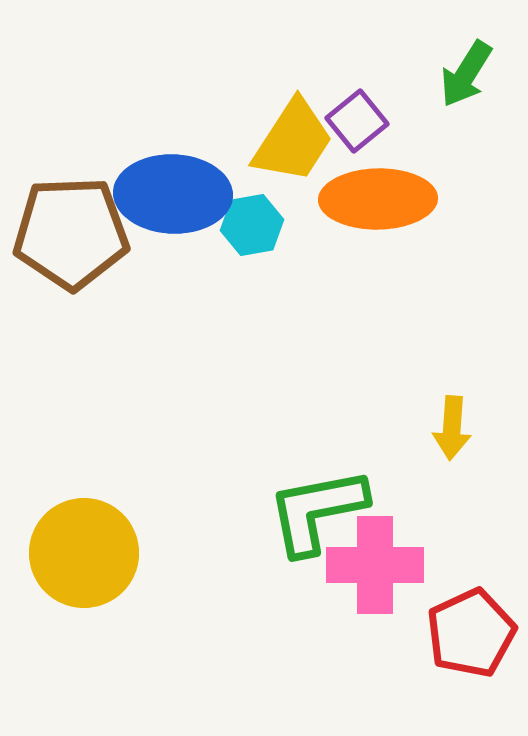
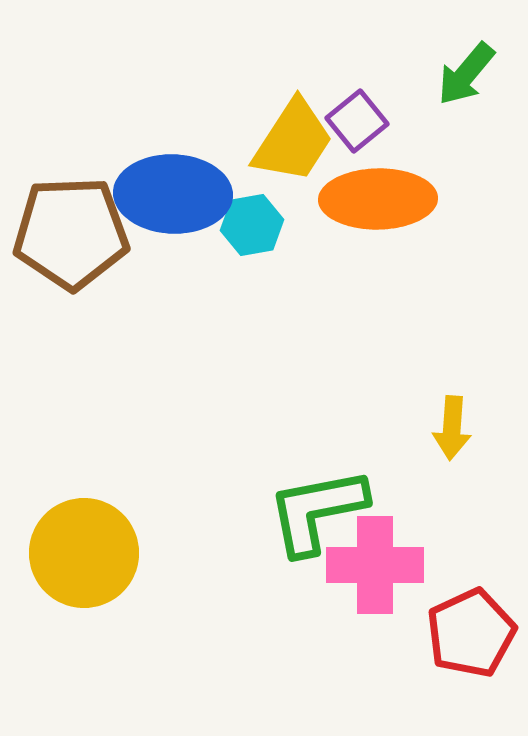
green arrow: rotated 8 degrees clockwise
